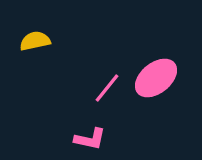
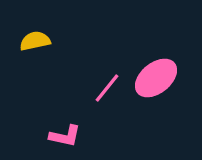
pink L-shape: moved 25 px left, 3 px up
